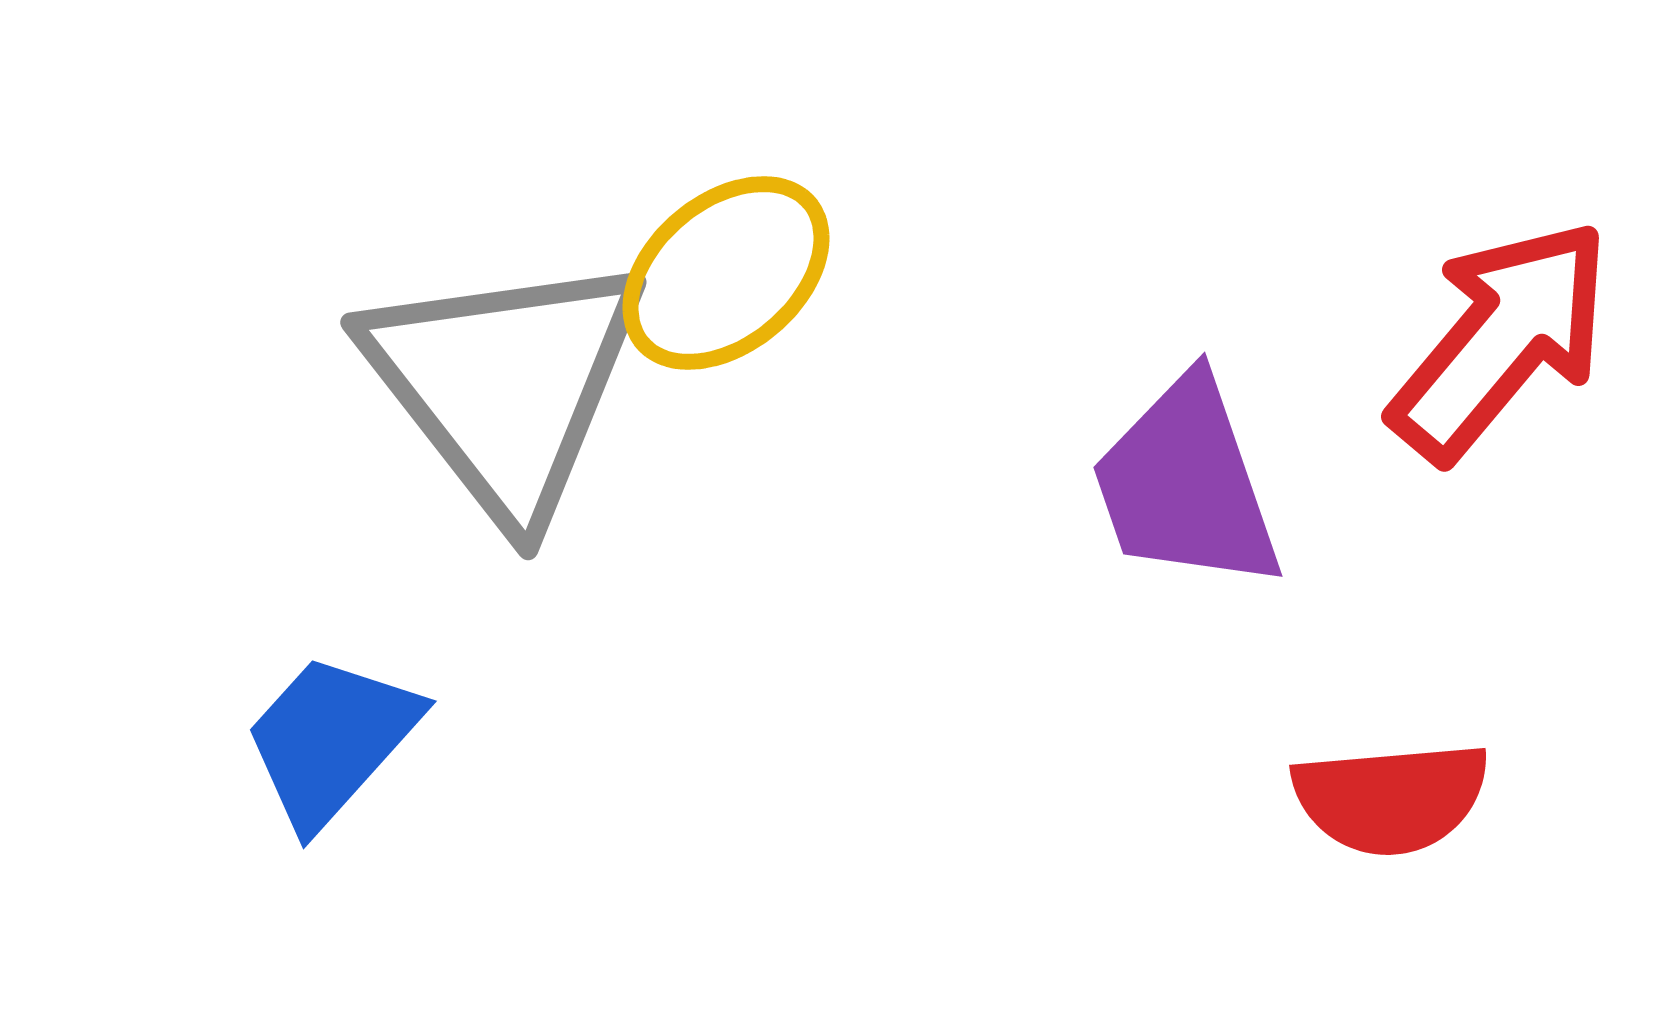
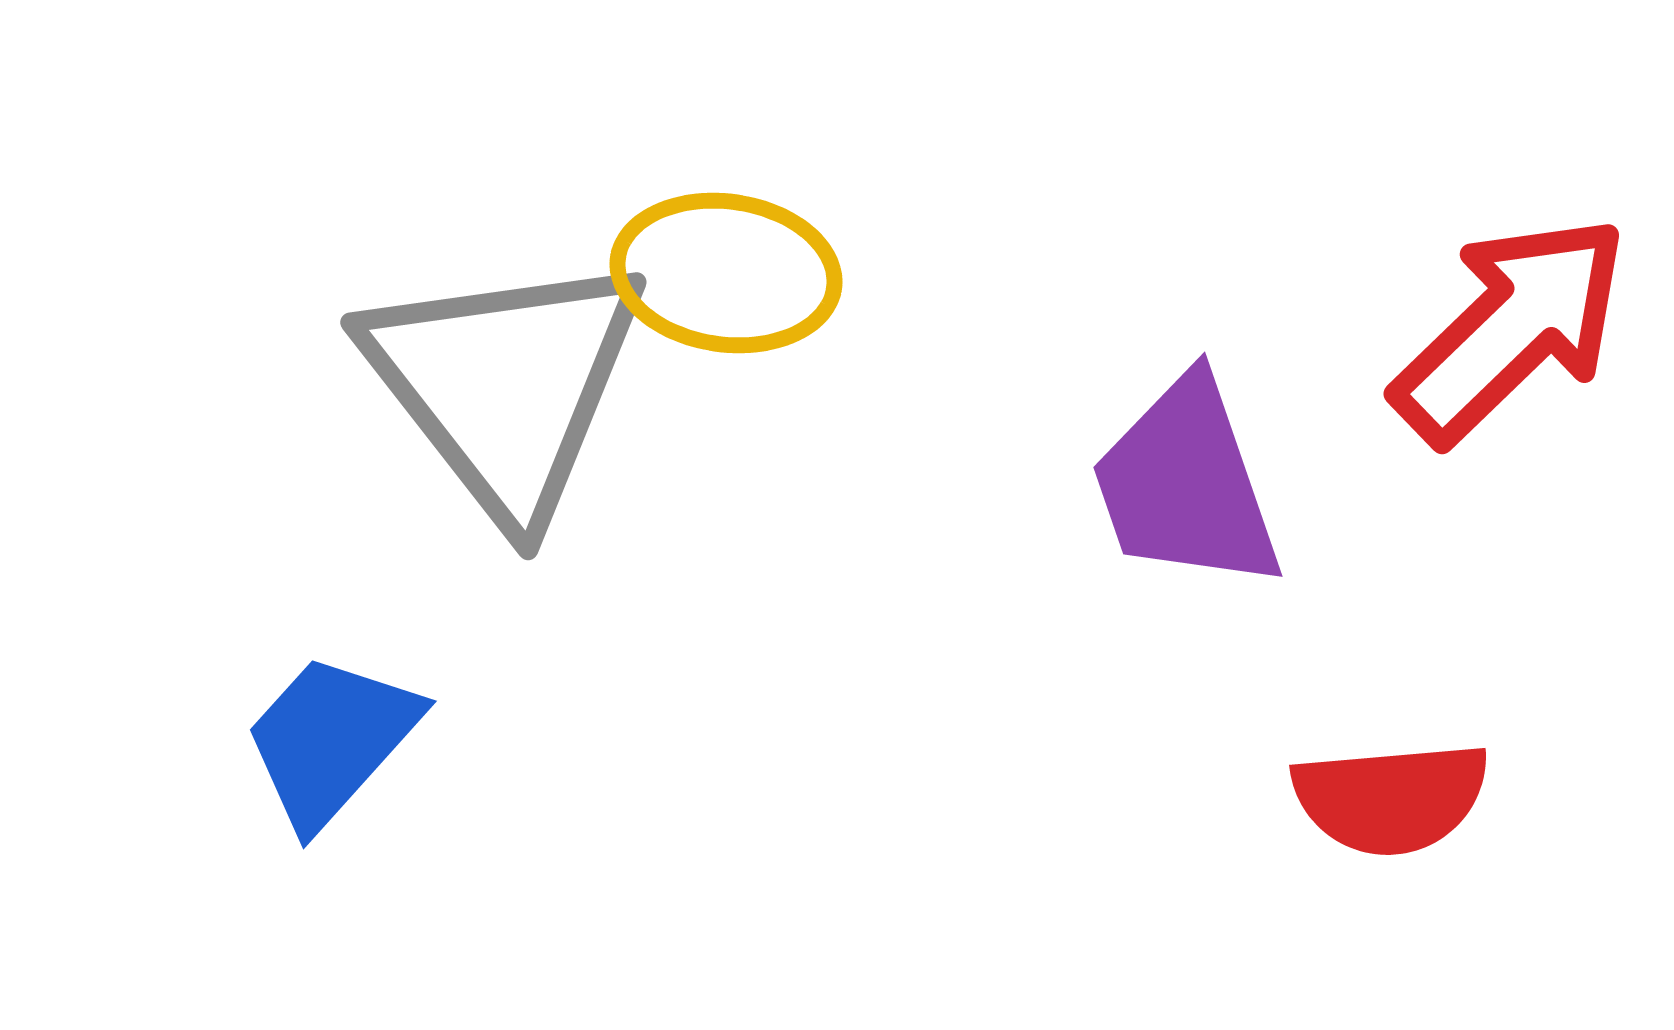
yellow ellipse: rotated 48 degrees clockwise
red arrow: moved 10 px right, 11 px up; rotated 6 degrees clockwise
